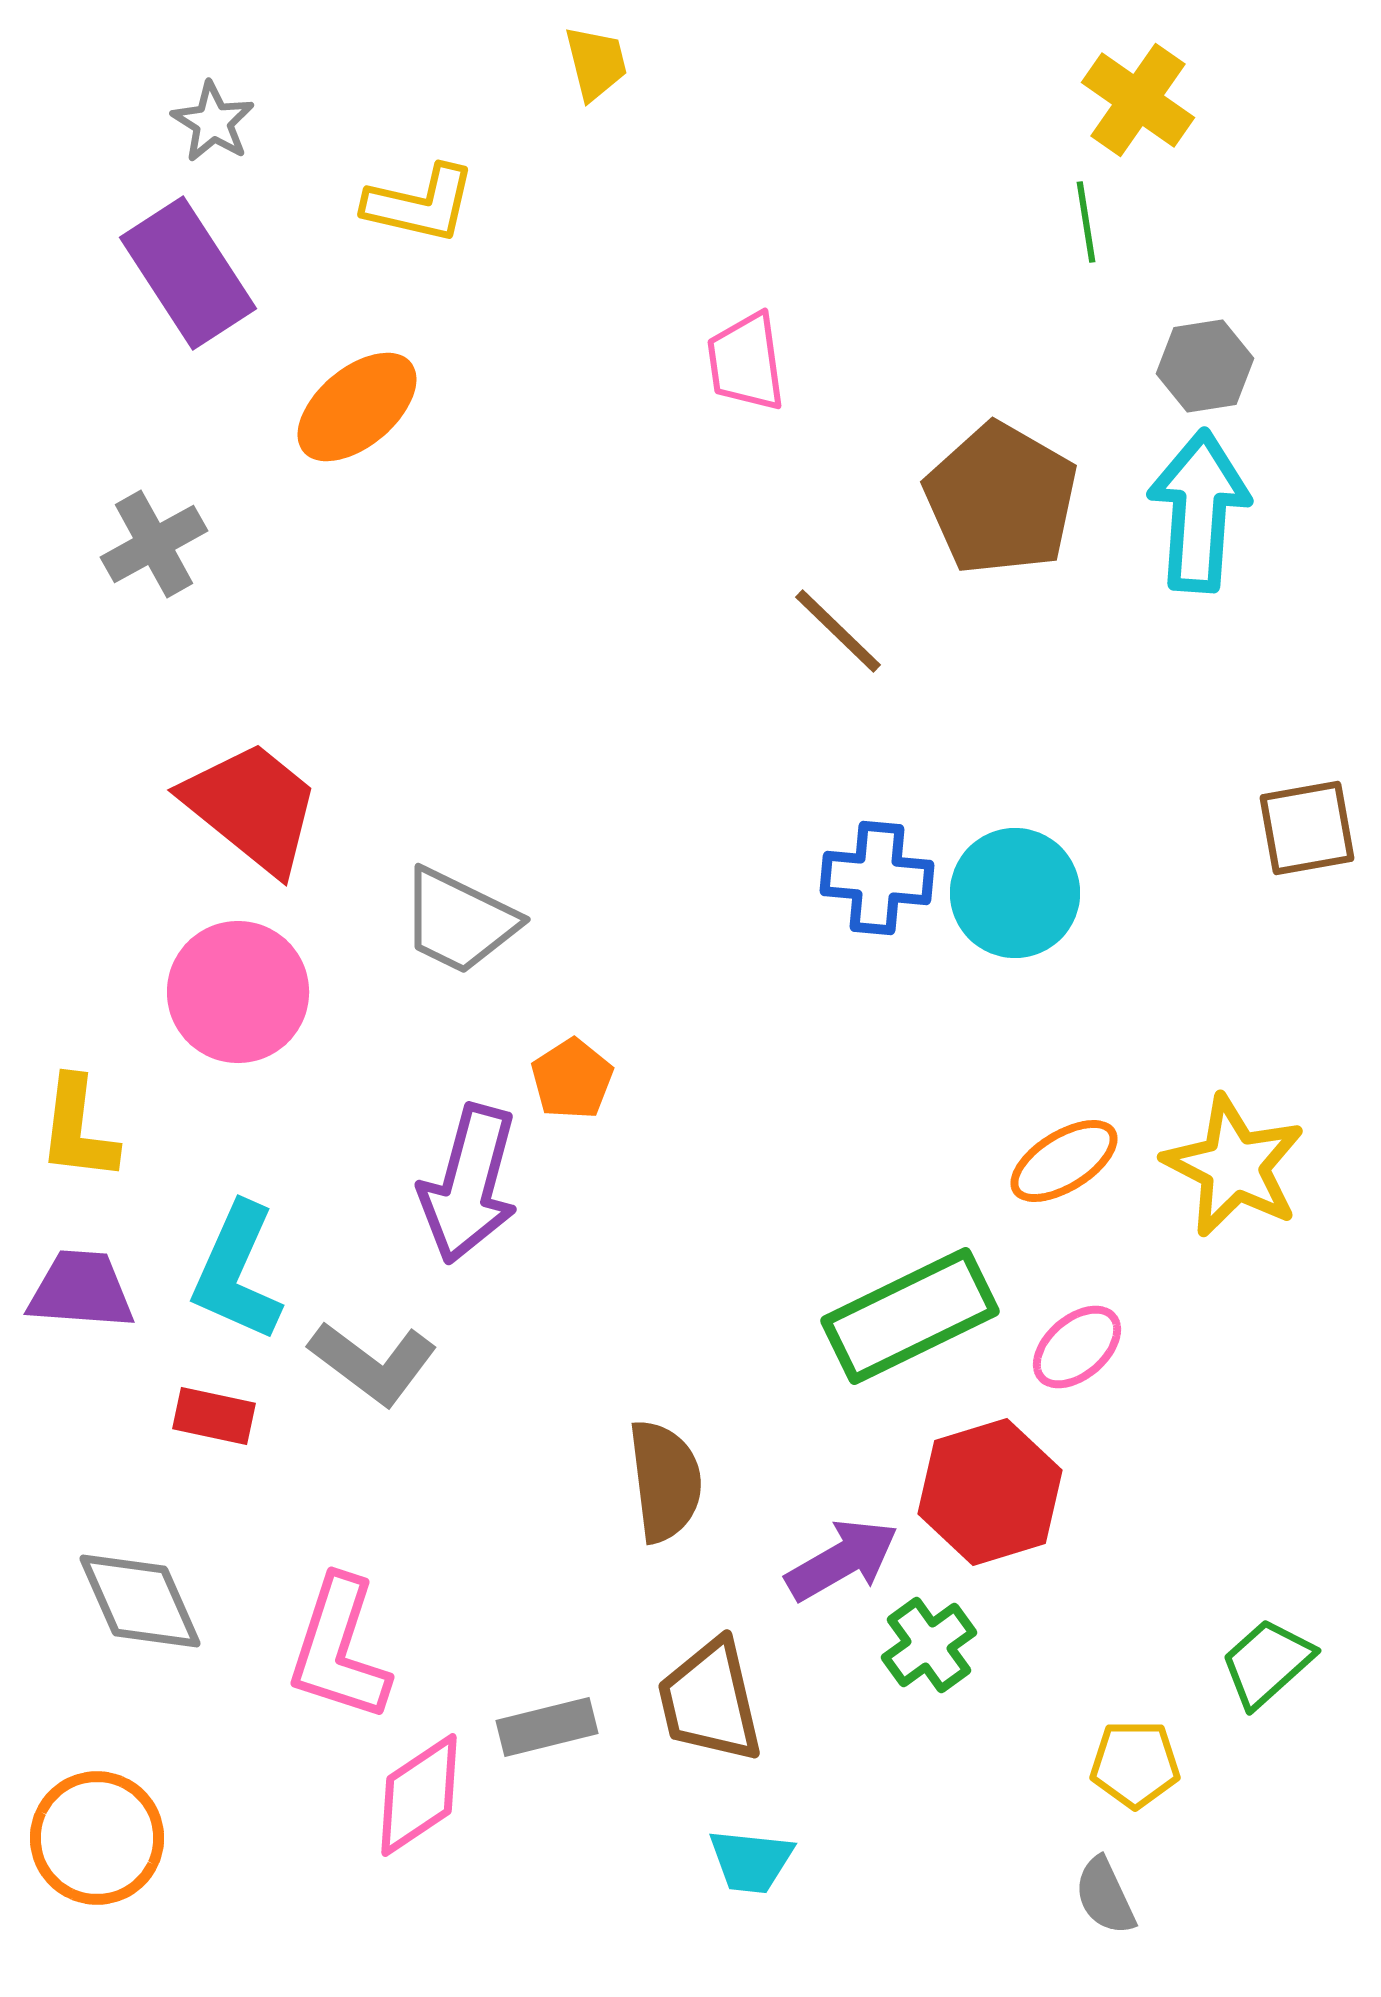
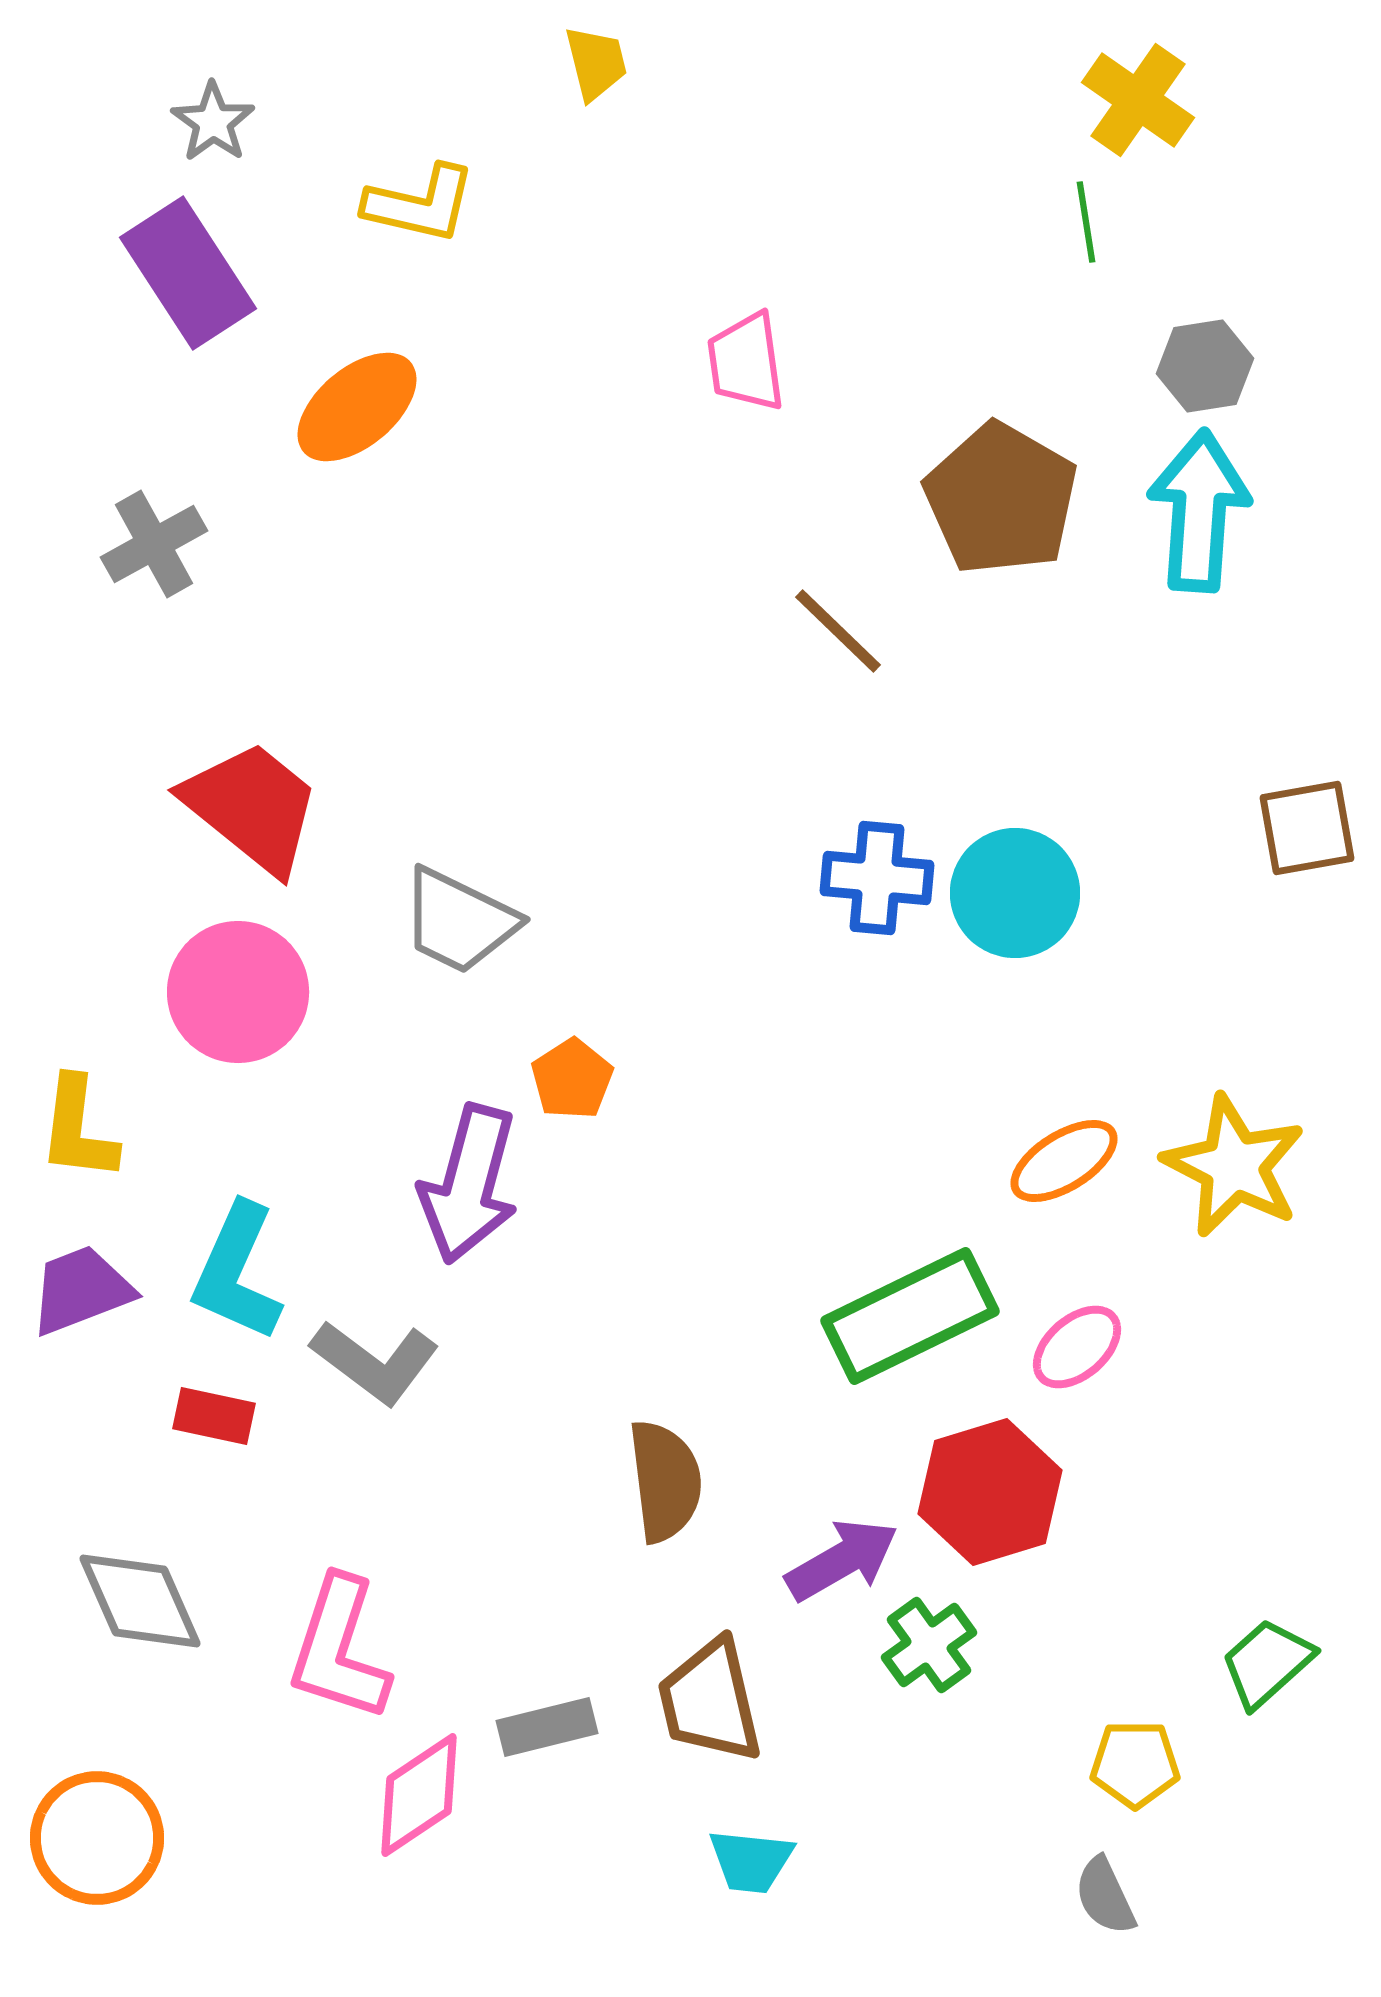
gray star at (213, 122): rotated 4 degrees clockwise
purple trapezoid at (81, 1290): rotated 25 degrees counterclockwise
gray L-shape at (373, 1363): moved 2 px right, 1 px up
